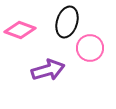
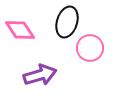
pink diamond: rotated 36 degrees clockwise
purple arrow: moved 8 px left, 5 px down
